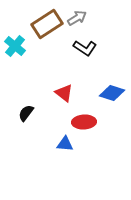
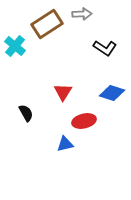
gray arrow: moved 5 px right, 4 px up; rotated 30 degrees clockwise
black L-shape: moved 20 px right
red triangle: moved 1 px left, 1 px up; rotated 24 degrees clockwise
black semicircle: rotated 114 degrees clockwise
red ellipse: moved 1 px up; rotated 10 degrees counterclockwise
blue triangle: rotated 18 degrees counterclockwise
